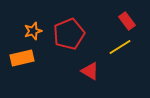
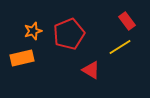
red triangle: moved 1 px right, 1 px up
